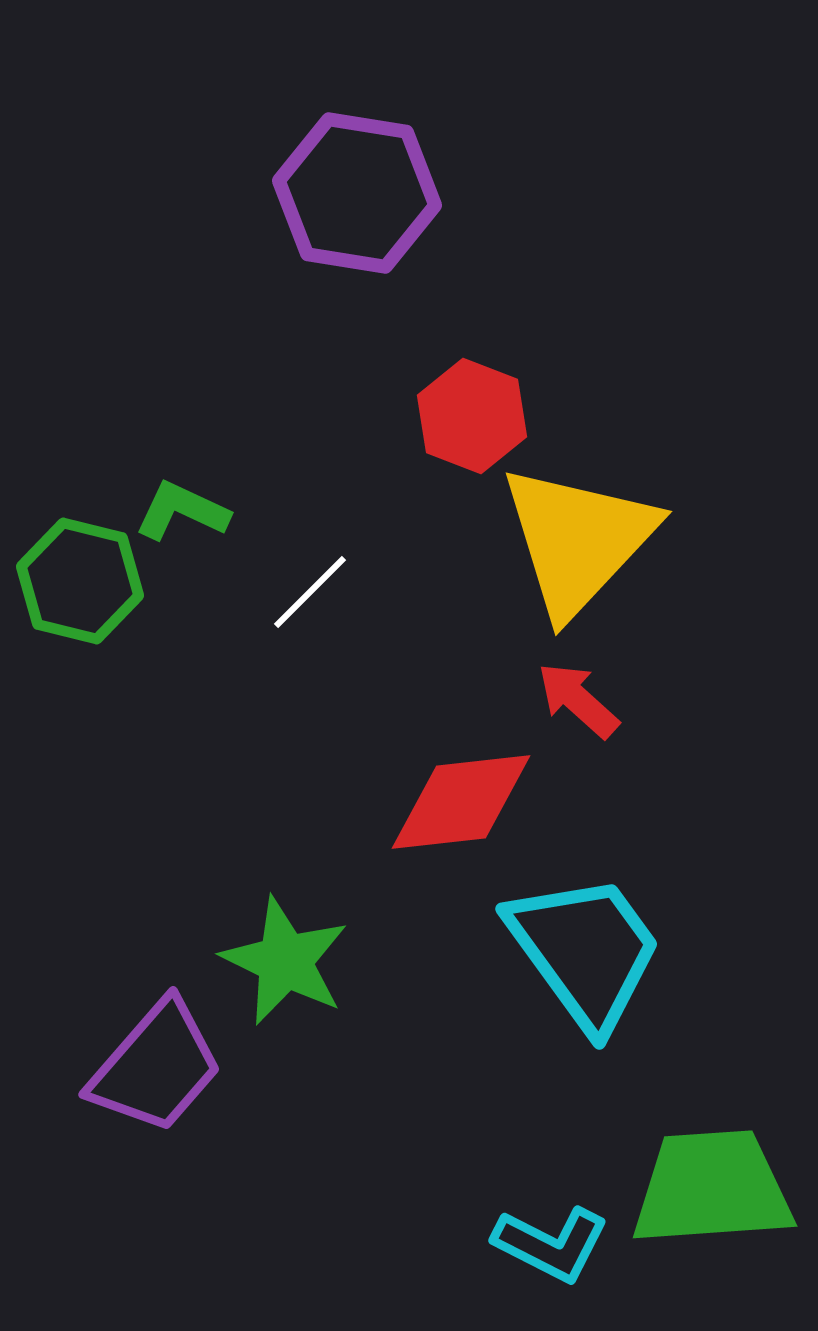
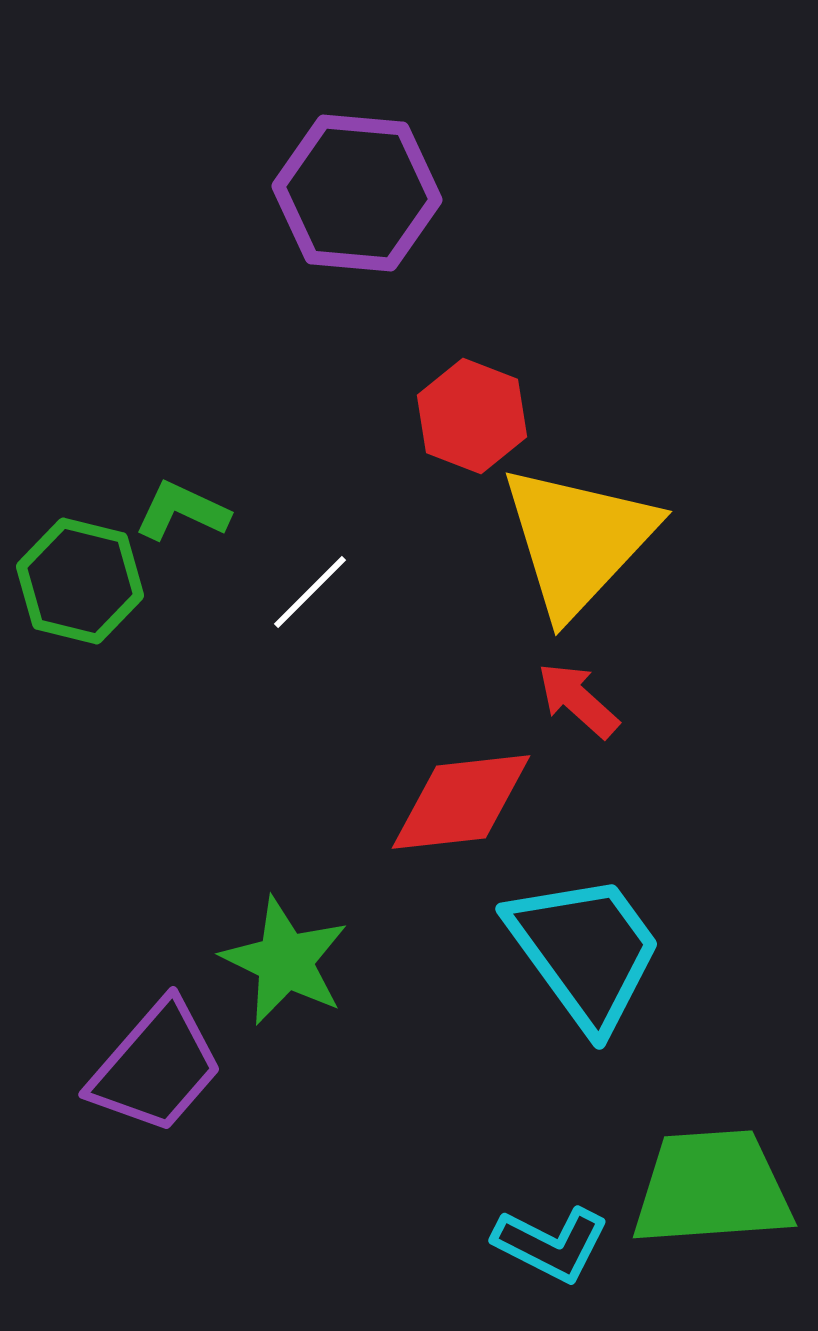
purple hexagon: rotated 4 degrees counterclockwise
